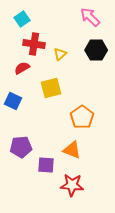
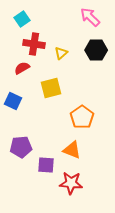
yellow triangle: moved 1 px right, 1 px up
red star: moved 1 px left, 2 px up
